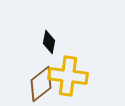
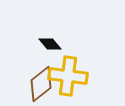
black diamond: moved 1 px right, 2 px down; rotated 50 degrees counterclockwise
